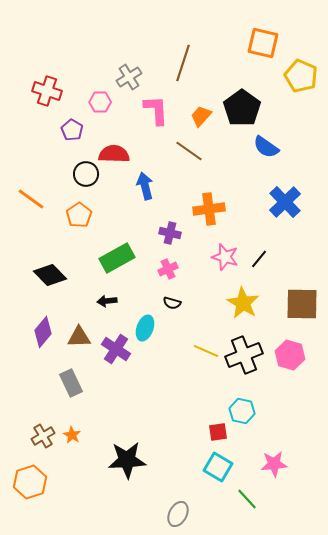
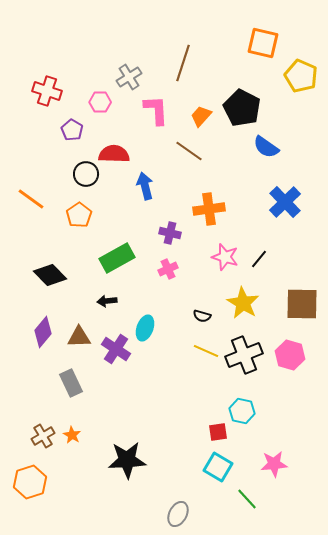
black pentagon at (242, 108): rotated 9 degrees counterclockwise
black semicircle at (172, 303): moved 30 px right, 13 px down
